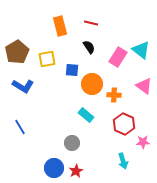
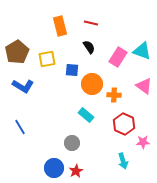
cyan triangle: moved 1 px right, 1 px down; rotated 18 degrees counterclockwise
